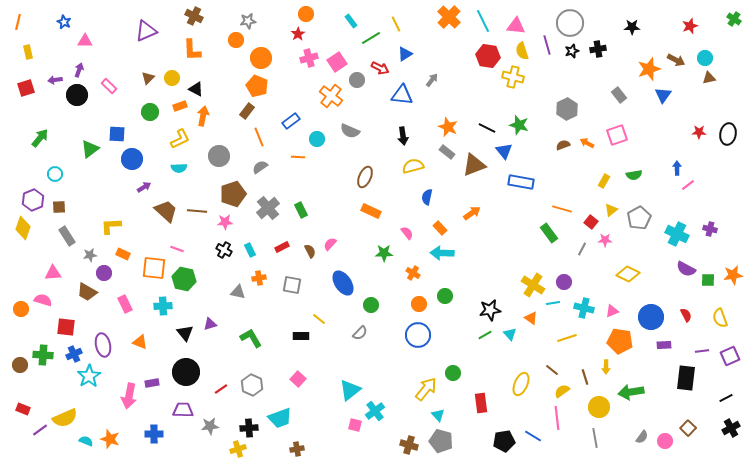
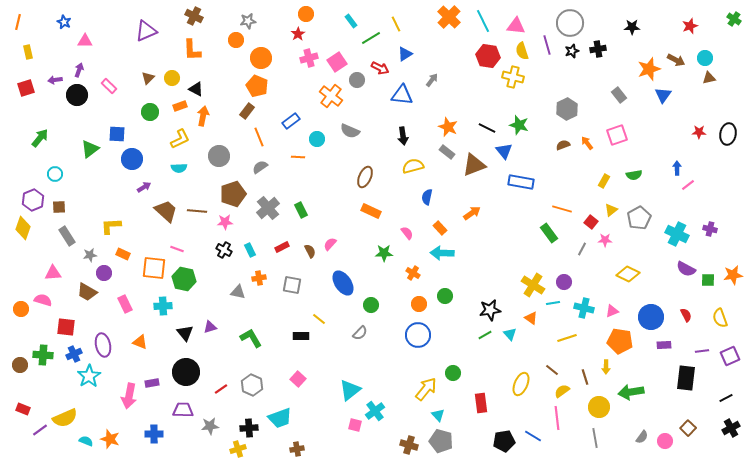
orange arrow at (587, 143): rotated 24 degrees clockwise
purple triangle at (210, 324): moved 3 px down
